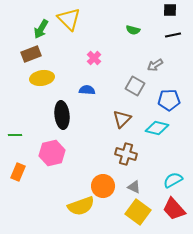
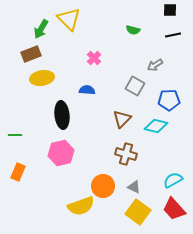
cyan diamond: moved 1 px left, 2 px up
pink hexagon: moved 9 px right
